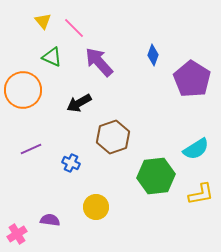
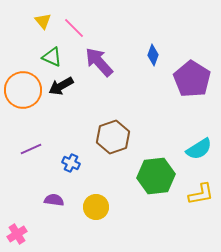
black arrow: moved 18 px left, 17 px up
cyan semicircle: moved 3 px right
purple semicircle: moved 4 px right, 20 px up
